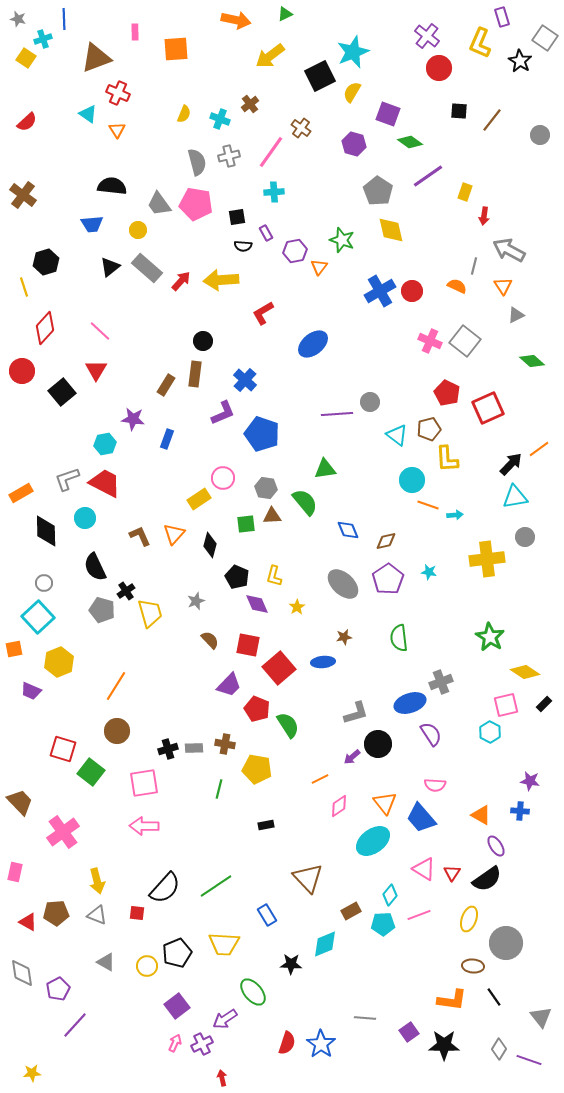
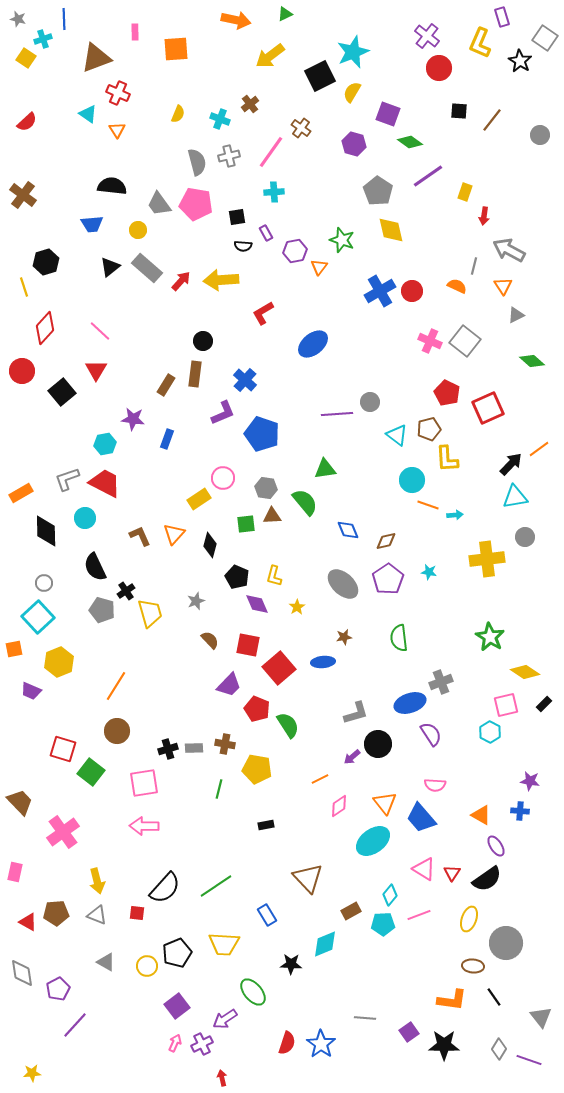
yellow semicircle at (184, 114): moved 6 px left
